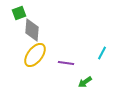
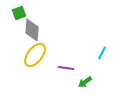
purple line: moved 5 px down
